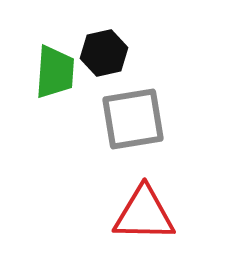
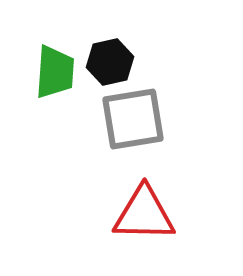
black hexagon: moved 6 px right, 9 px down
